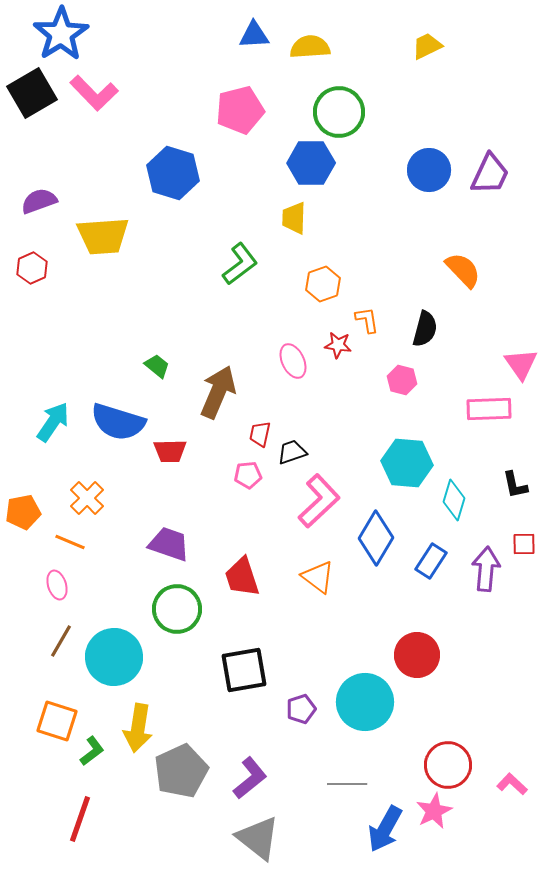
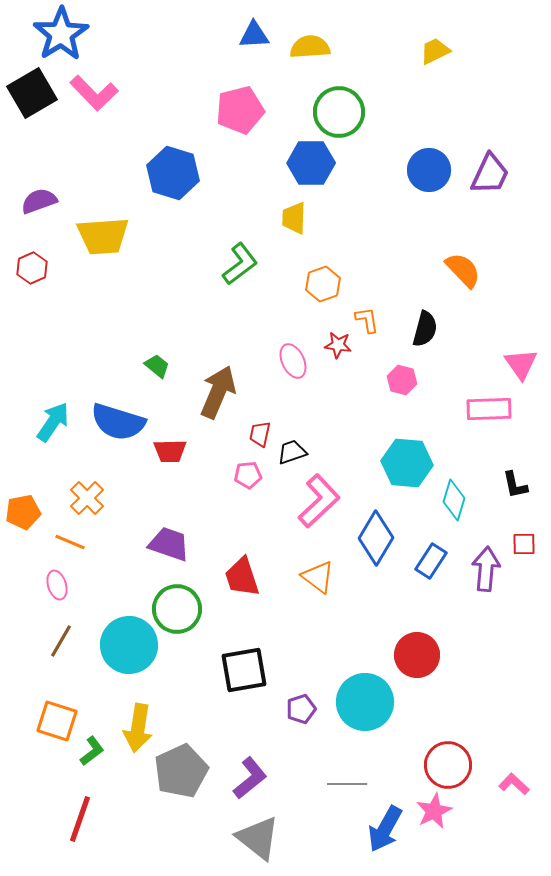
yellow trapezoid at (427, 46): moved 8 px right, 5 px down
cyan circle at (114, 657): moved 15 px right, 12 px up
pink L-shape at (512, 784): moved 2 px right
